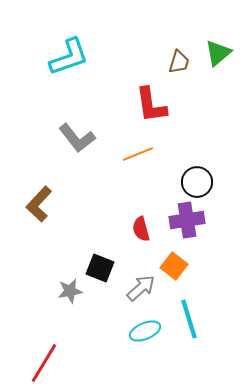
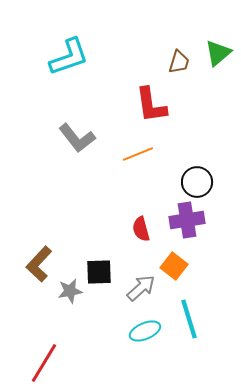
brown L-shape: moved 60 px down
black square: moved 1 px left, 4 px down; rotated 24 degrees counterclockwise
